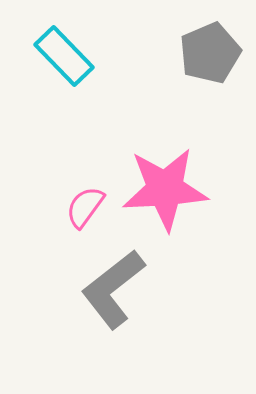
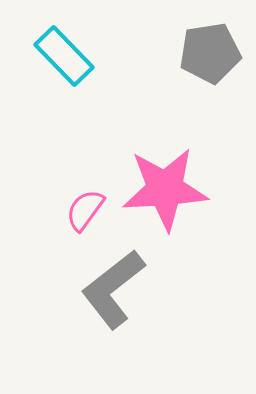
gray pentagon: rotated 14 degrees clockwise
pink semicircle: moved 3 px down
